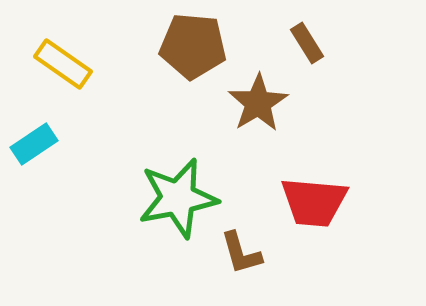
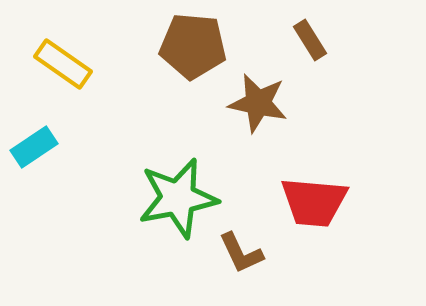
brown rectangle: moved 3 px right, 3 px up
brown star: rotated 28 degrees counterclockwise
cyan rectangle: moved 3 px down
brown L-shape: rotated 9 degrees counterclockwise
